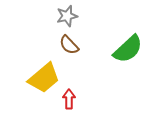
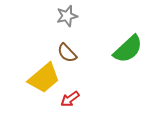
brown semicircle: moved 2 px left, 8 px down
red arrow: moved 1 px right; rotated 126 degrees counterclockwise
